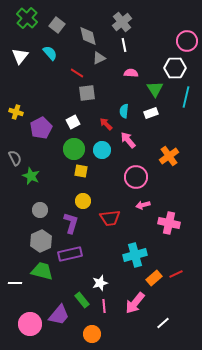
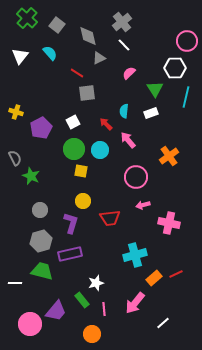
white line at (124, 45): rotated 32 degrees counterclockwise
pink semicircle at (131, 73): moved 2 px left; rotated 48 degrees counterclockwise
cyan circle at (102, 150): moved 2 px left
gray hexagon at (41, 241): rotated 10 degrees clockwise
white star at (100, 283): moved 4 px left
pink line at (104, 306): moved 3 px down
purple trapezoid at (59, 315): moved 3 px left, 4 px up
